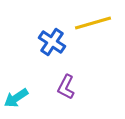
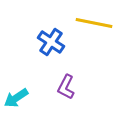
yellow line: moved 1 px right; rotated 27 degrees clockwise
blue cross: moved 1 px left
